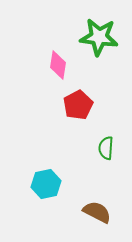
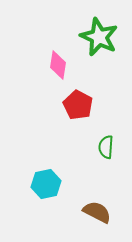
green star: rotated 18 degrees clockwise
red pentagon: rotated 16 degrees counterclockwise
green semicircle: moved 1 px up
